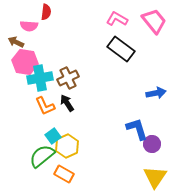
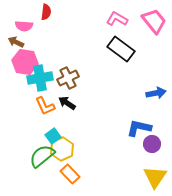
pink semicircle: moved 5 px left
black arrow: rotated 24 degrees counterclockwise
blue L-shape: moved 2 px right, 1 px up; rotated 60 degrees counterclockwise
yellow hexagon: moved 5 px left, 3 px down
orange rectangle: moved 6 px right; rotated 18 degrees clockwise
